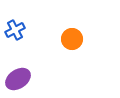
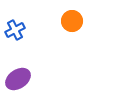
orange circle: moved 18 px up
